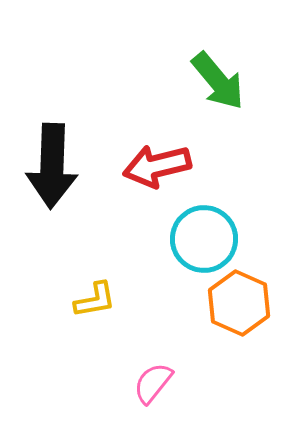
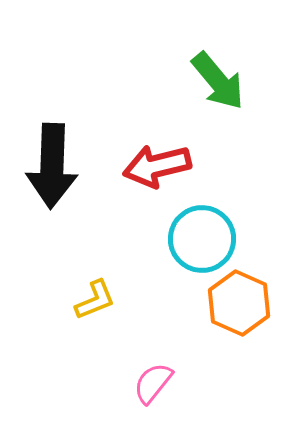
cyan circle: moved 2 px left
yellow L-shape: rotated 12 degrees counterclockwise
